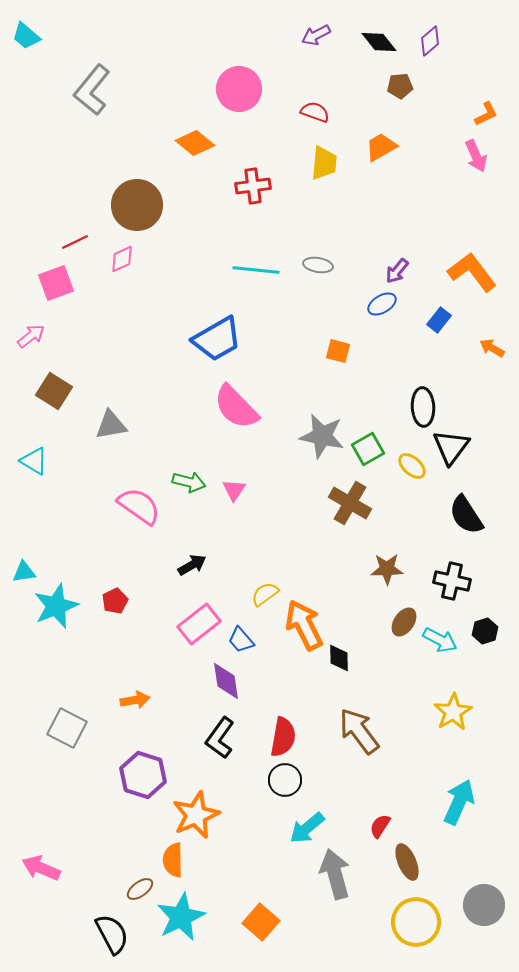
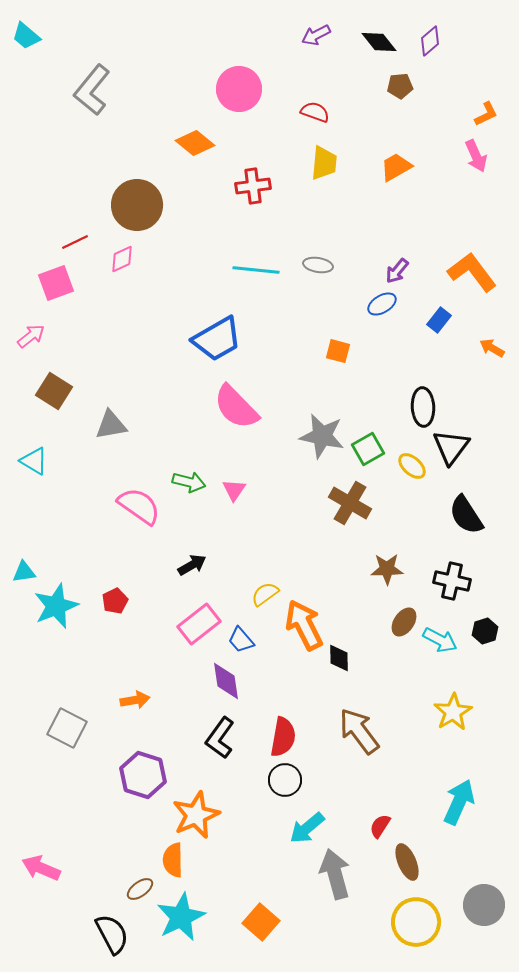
orange trapezoid at (381, 147): moved 15 px right, 20 px down
